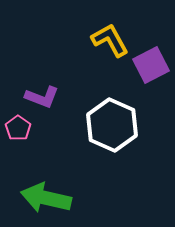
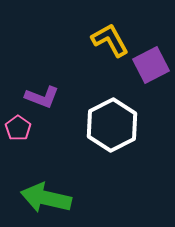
white hexagon: rotated 9 degrees clockwise
